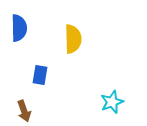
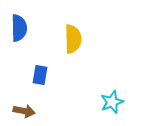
brown arrow: rotated 60 degrees counterclockwise
